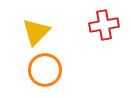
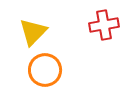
yellow triangle: moved 3 px left
